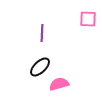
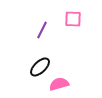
pink square: moved 15 px left
purple line: moved 3 px up; rotated 24 degrees clockwise
